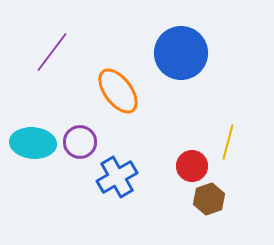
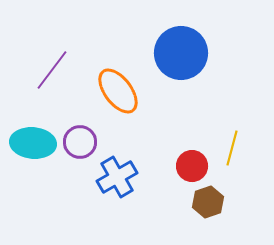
purple line: moved 18 px down
yellow line: moved 4 px right, 6 px down
brown hexagon: moved 1 px left, 3 px down
